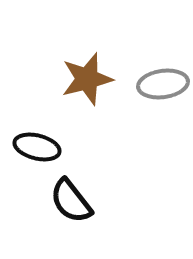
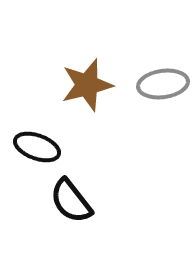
brown star: moved 6 px down
black ellipse: rotated 6 degrees clockwise
